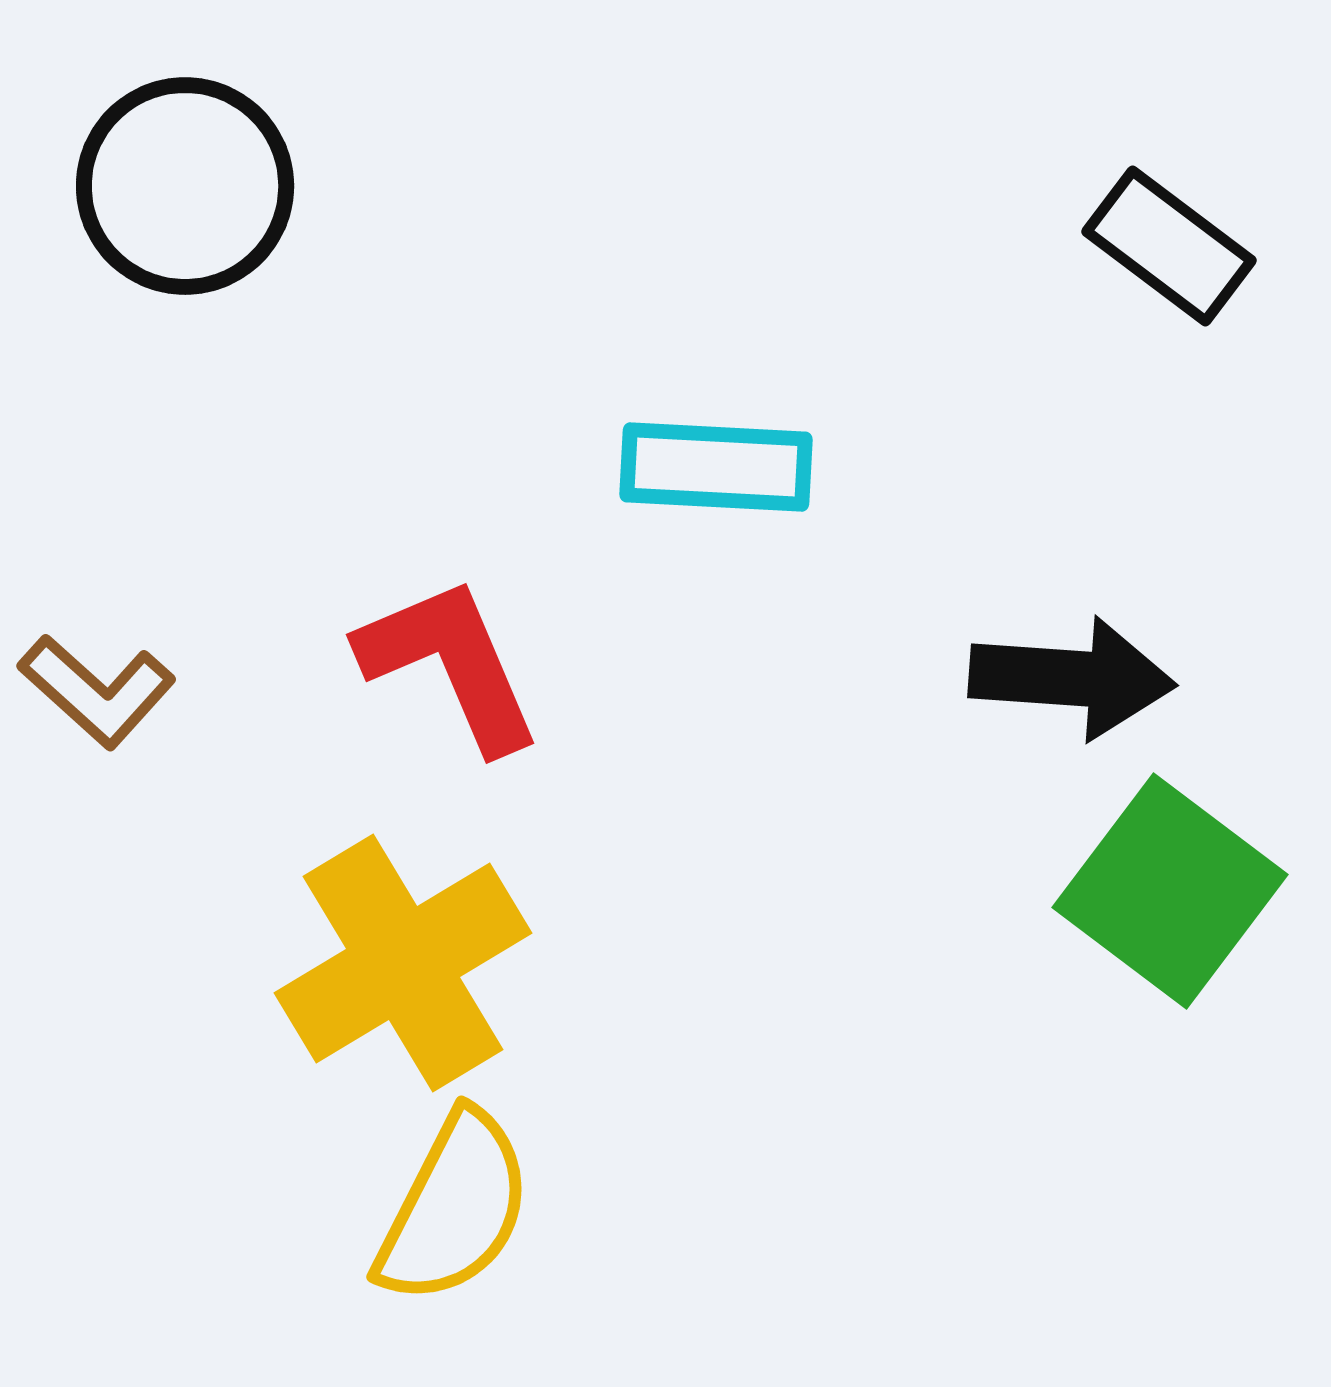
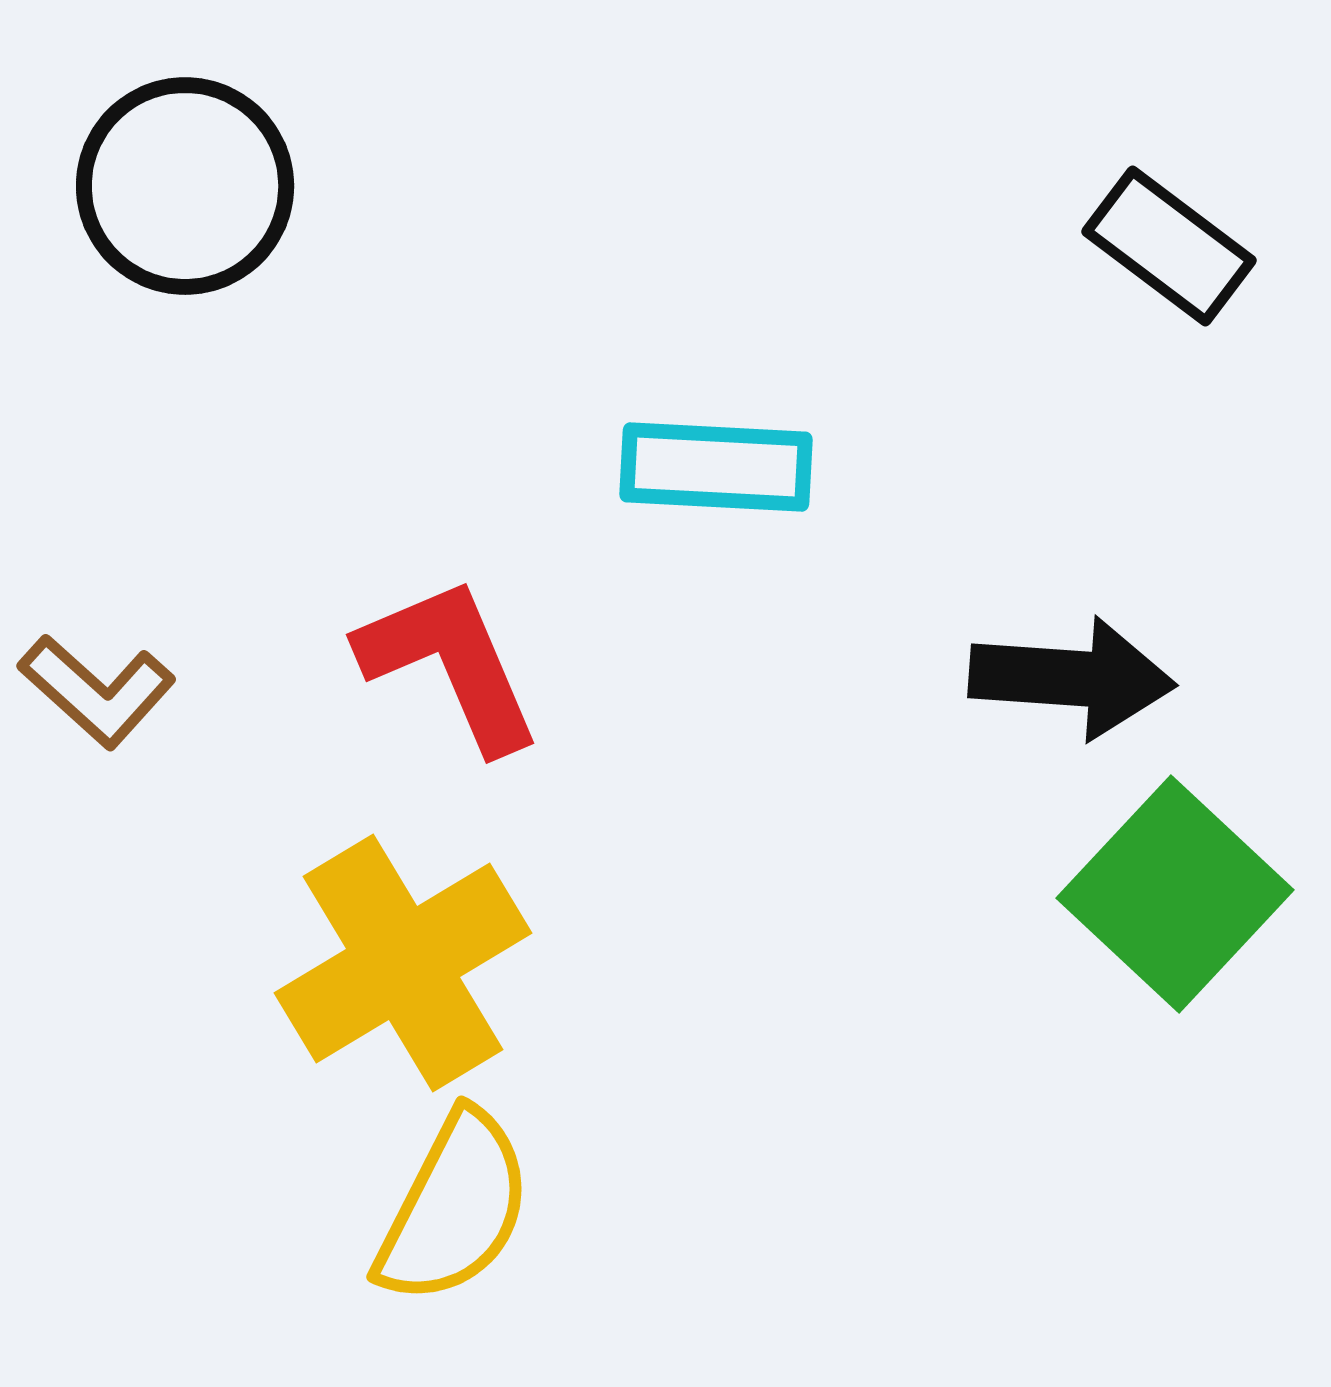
green square: moved 5 px right, 3 px down; rotated 6 degrees clockwise
